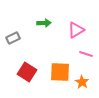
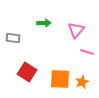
pink triangle: rotated 18 degrees counterclockwise
gray rectangle: rotated 32 degrees clockwise
pink line: moved 1 px right, 2 px up
orange square: moved 7 px down
orange star: rotated 16 degrees clockwise
